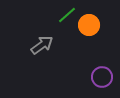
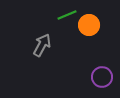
green line: rotated 18 degrees clockwise
gray arrow: rotated 25 degrees counterclockwise
